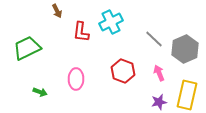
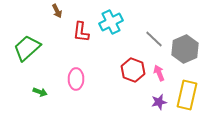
green trapezoid: rotated 16 degrees counterclockwise
red hexagon: moved 10 px right, 1 px up
